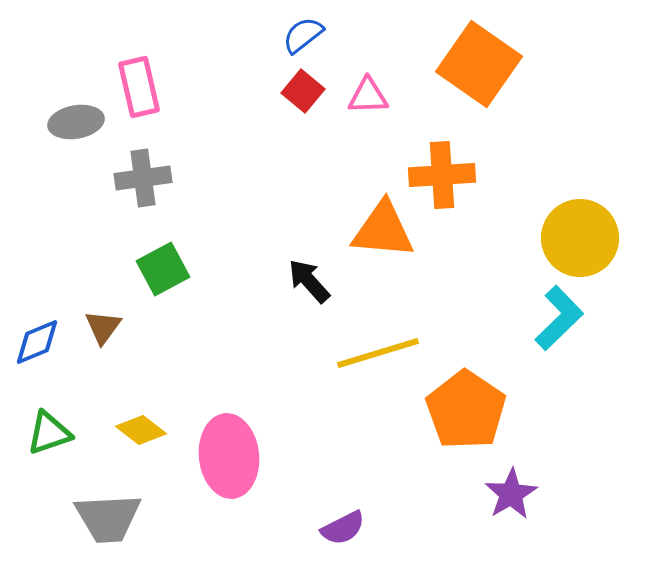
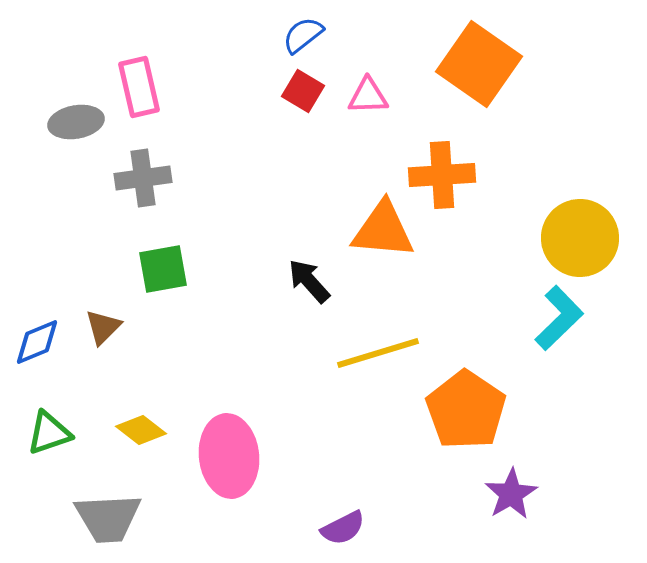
red square: rotated 9 degrees counterclockwise
green square: rotated 18 degrees clockwise
brown triangle: rotated 9 degrees clockwise
